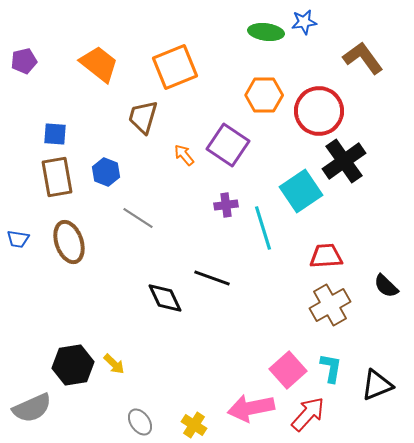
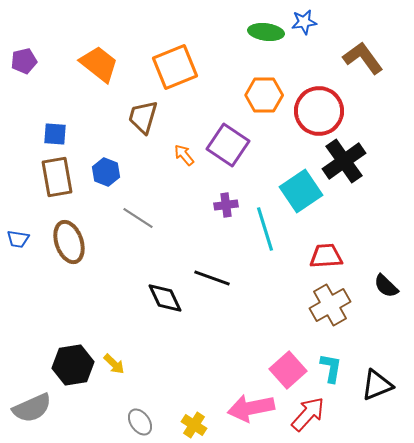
cyan line: moved 2 px right, 1 px down
